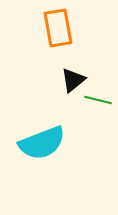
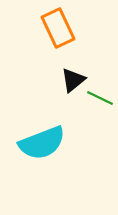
orange rectangle: rotated 15 degrees counterclockwise
green line: moved 2 px right, 2 px up; rotated 12 degrees clockwise
